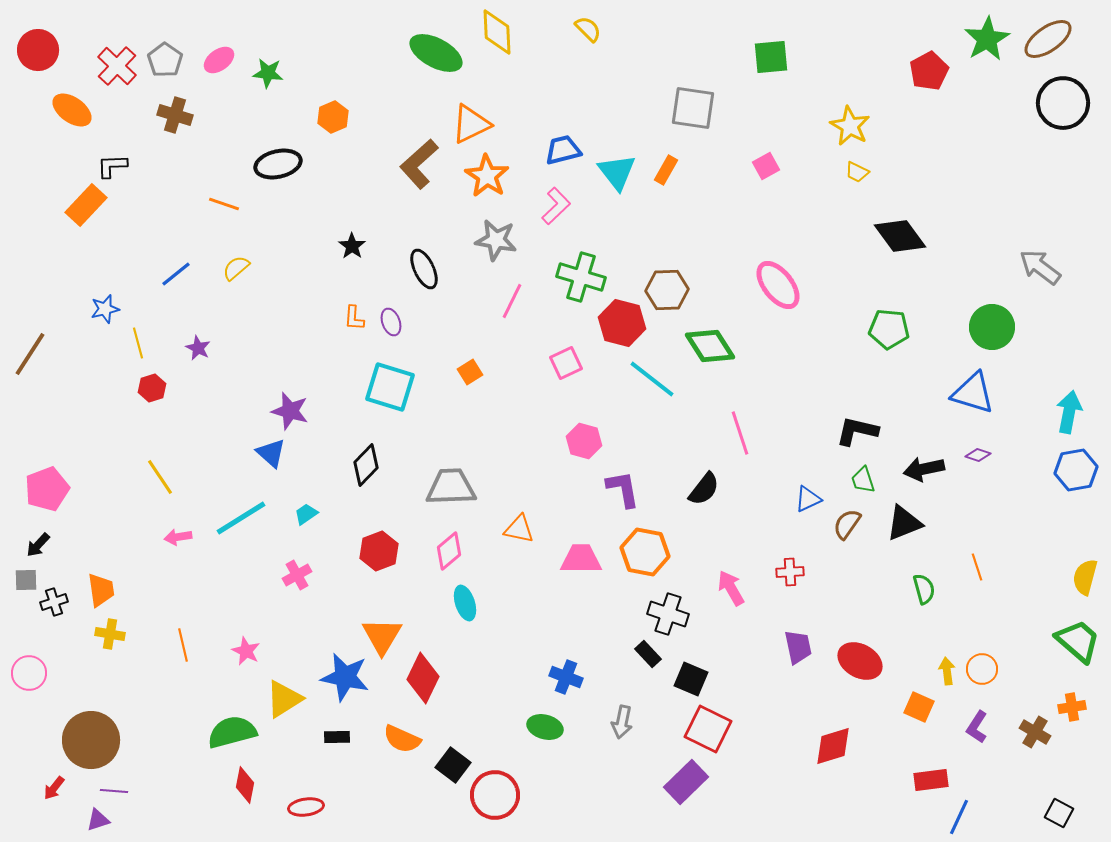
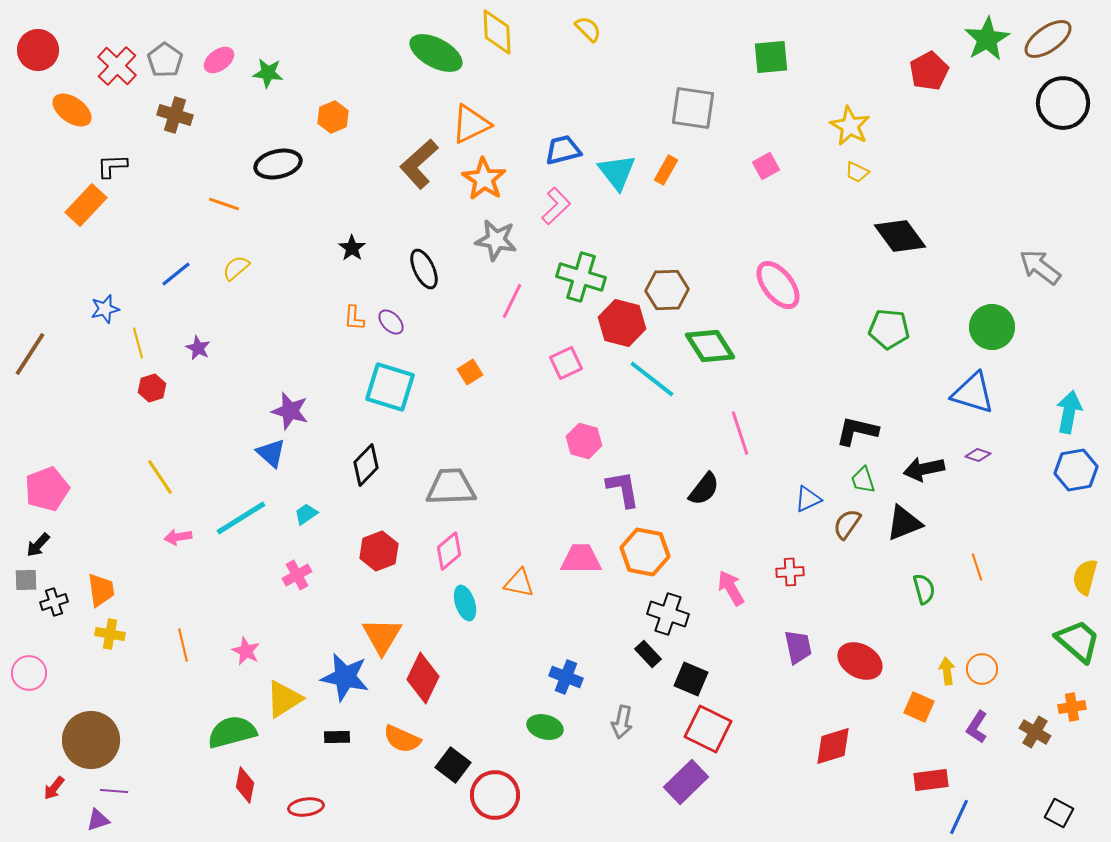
orange star at (487, 176): moved 3 px left, 3 px down
black star at (352, 246): moved 2 px down
purple ellipse at (391, 322): rotated 24 degrees counterclockwise
orange triangle at (519, 529): moved 54 px down
